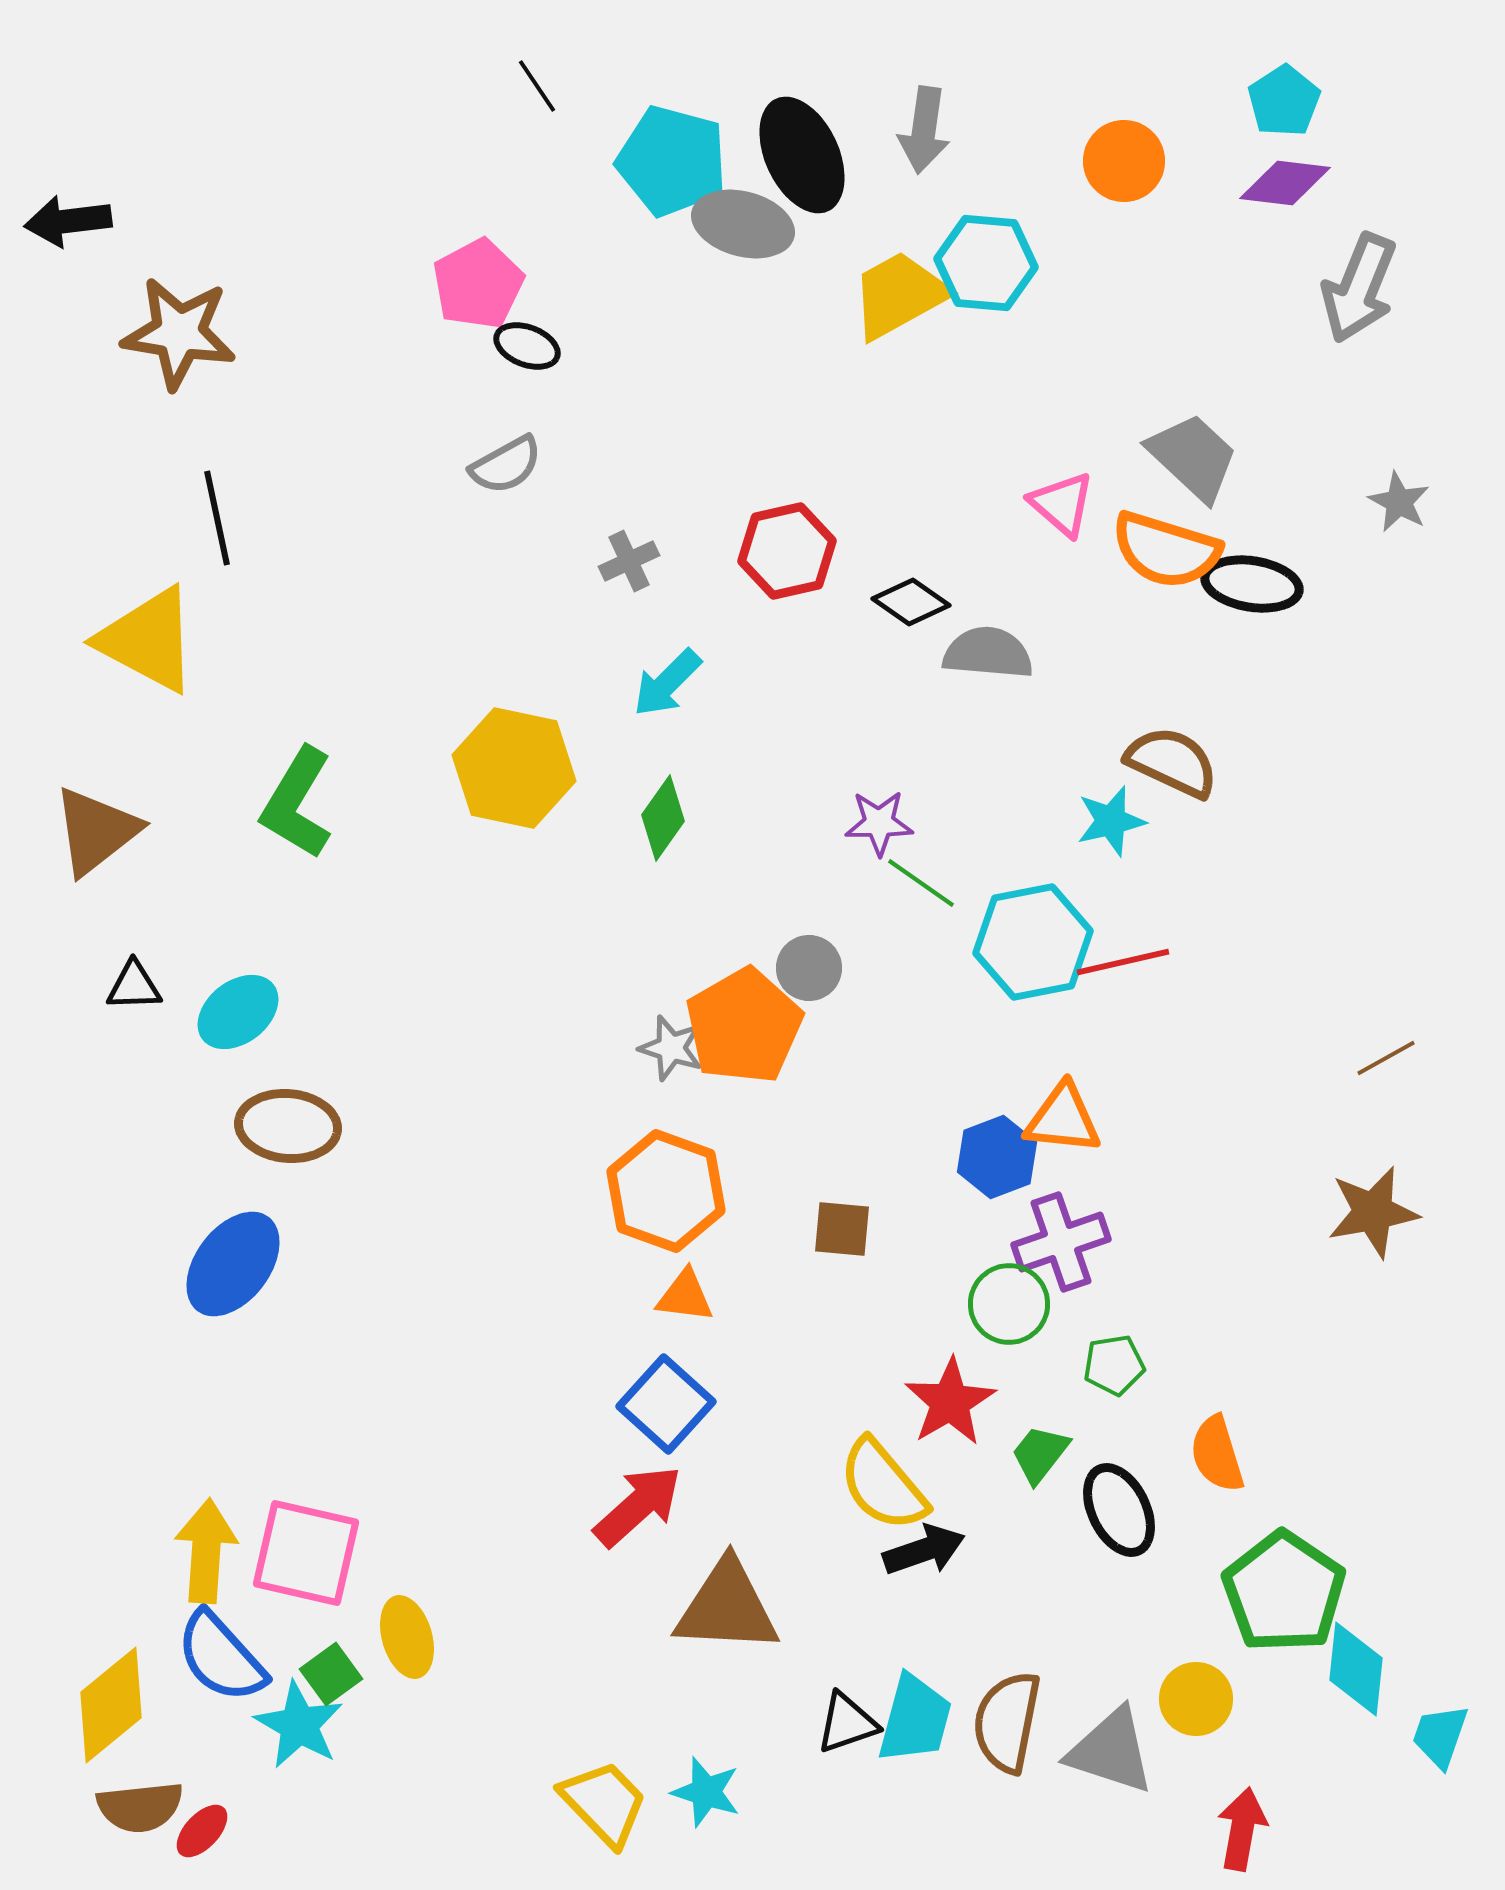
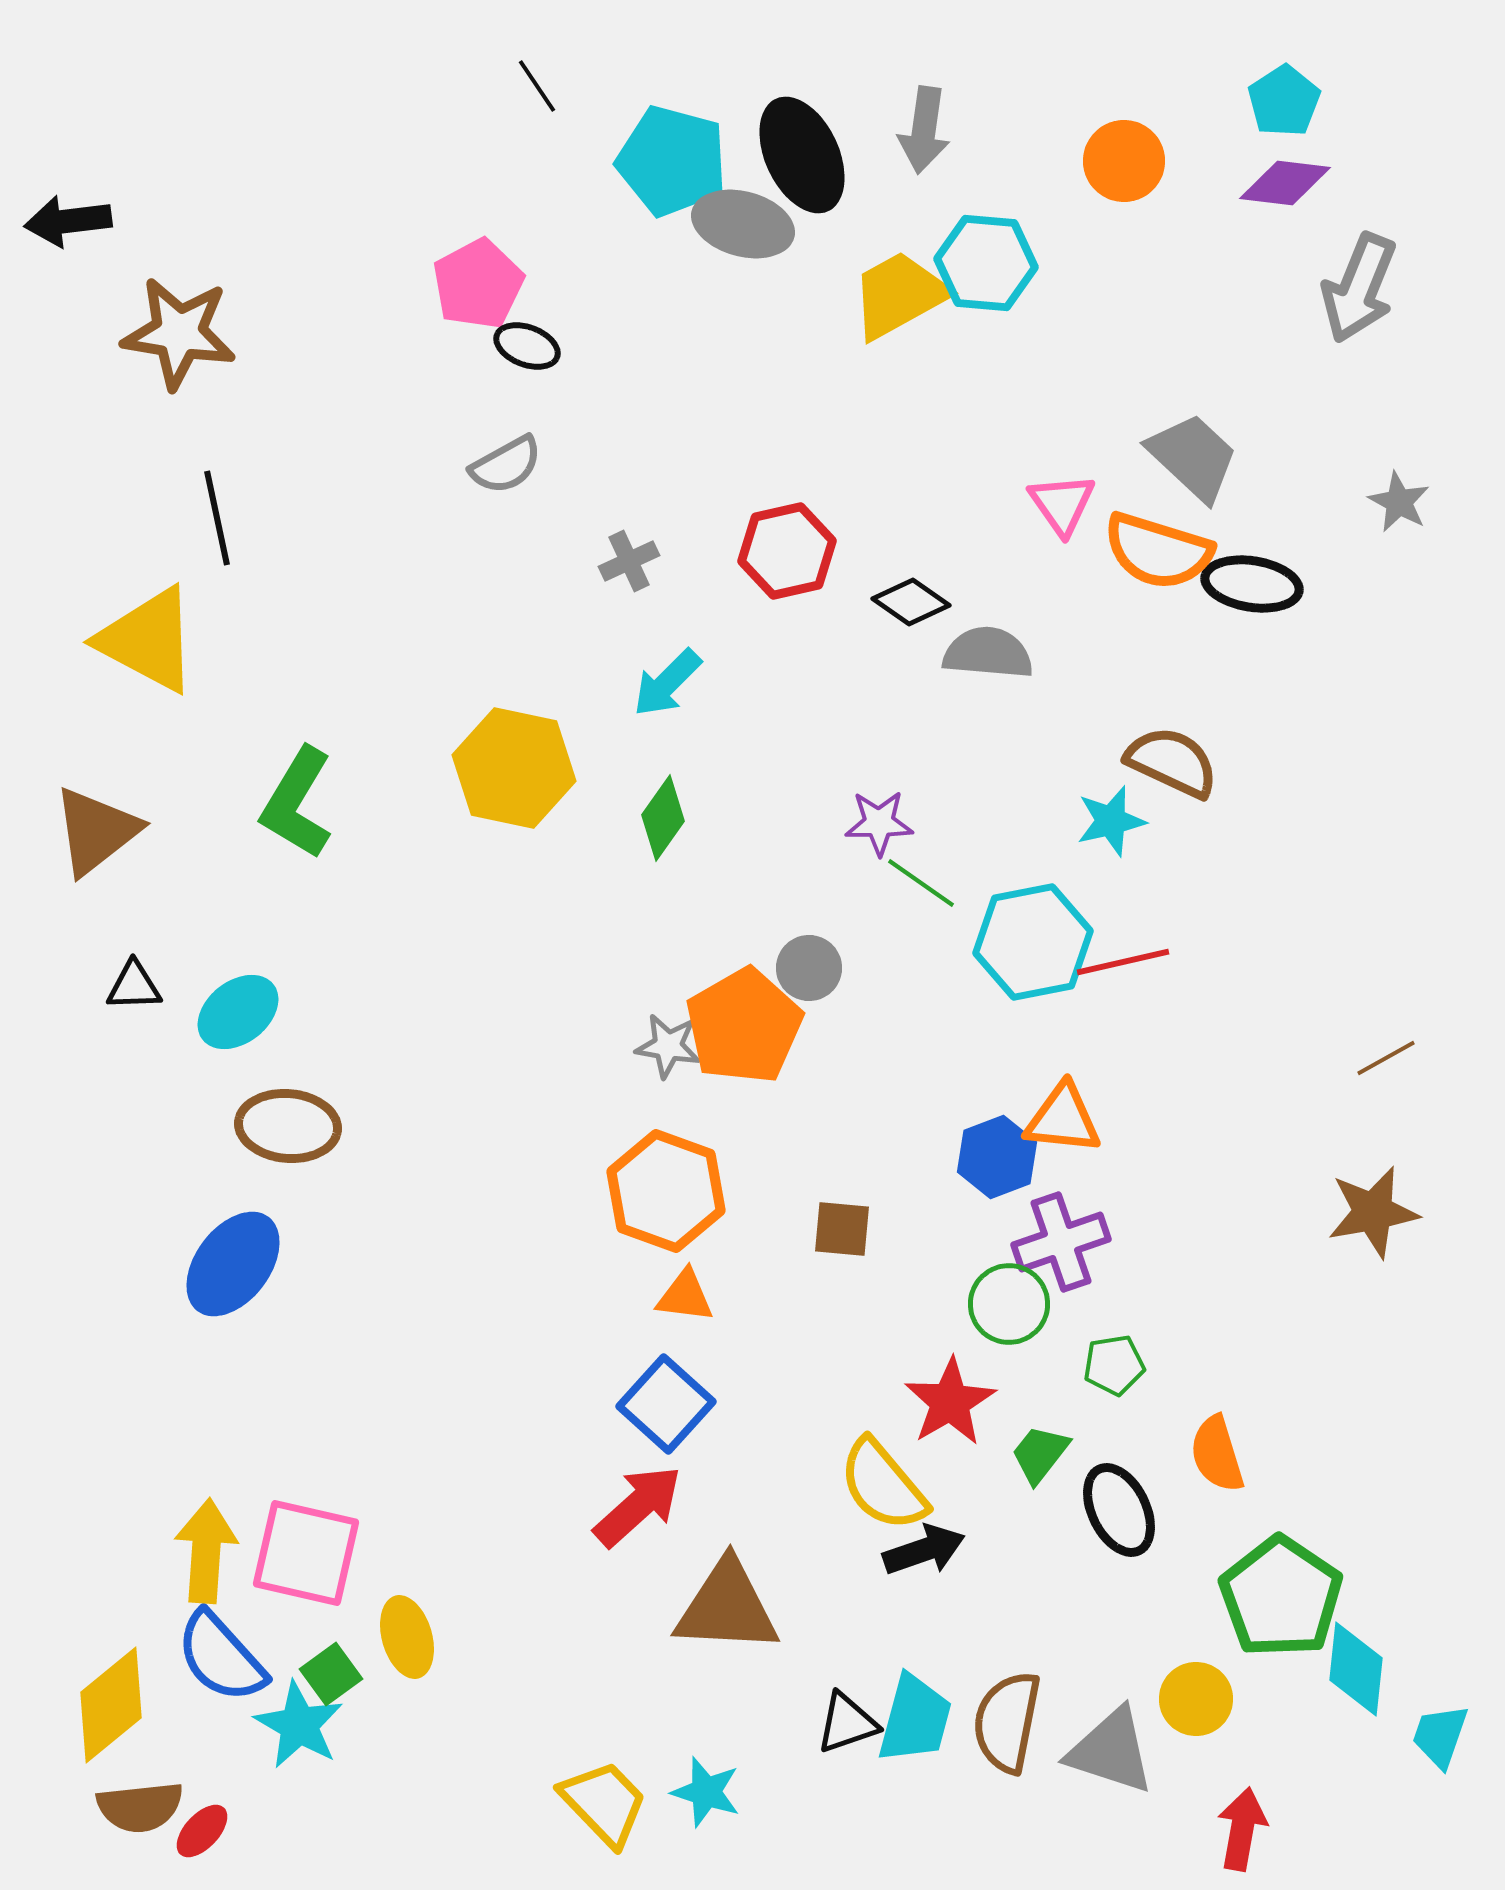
pink triangle at (1062, 504): rotated 14 degrees clockwise
orange semicircle at (1166, 550): moved 8 px left, 1 px down
gray star at (671, 1048): moved 3 px left, 2 px up; rotated 8 degrees counterclockwise
green pentagon at (1284, 1592): moved 3 px left, 5 px down
